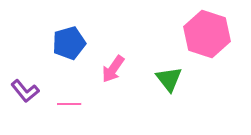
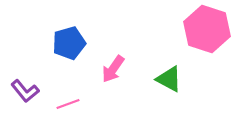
pink hexagon: moved 5 px up
green triangle: rotated 24 degrees counterclockwise
pink line: moved 1 px left; rotated 20 degrees counterclockwise
